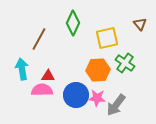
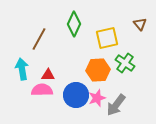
green diamond: moved 1 px right, 1 px down
red triangle: moved 1 px up
pink star: rotated 24 degrees counterclockwise
